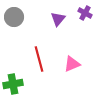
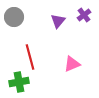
purple cross: moved 1 px left, 2 px down; rotated 24 degrees clockwise
purple triangle: moved 2 px down
red line: moved 9 px left, 2 px up
green cross: moved 6 px right, 2 px up
